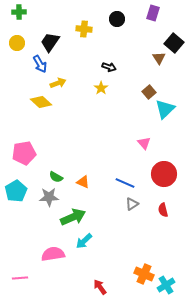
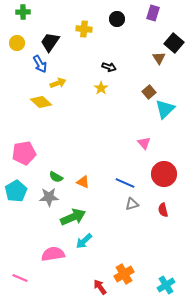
green cross: moved 4 px right
gray triangle: rotated 16 degrees clockwise
orange cross: moved 20 px left; rotated 36 degrees clockwise
pink line: rotated 28 degrees clockwise
